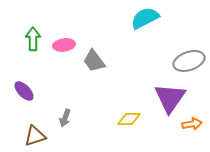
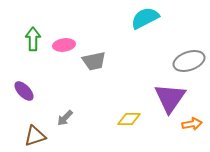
gray trapezoid: rotated 65 degrees counterclockwise
gray arrow: rotated 24 degrees clockwise
